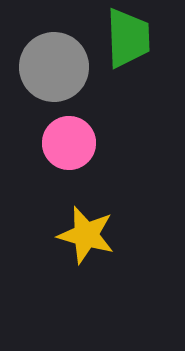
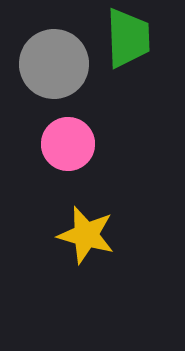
gray circle: moved 3 px up
pink circle: moved 1 px left, 1 px down
